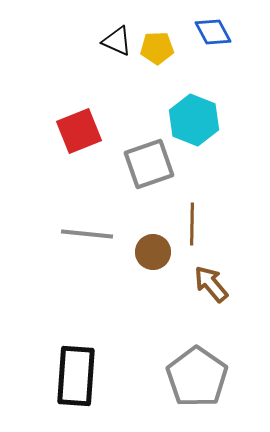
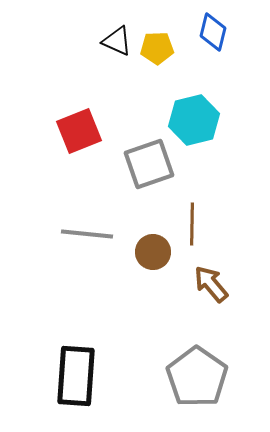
blue diamond: rotated 42 degrees clockwise
cyan hexagon: rotated 24 degrees clockwise
